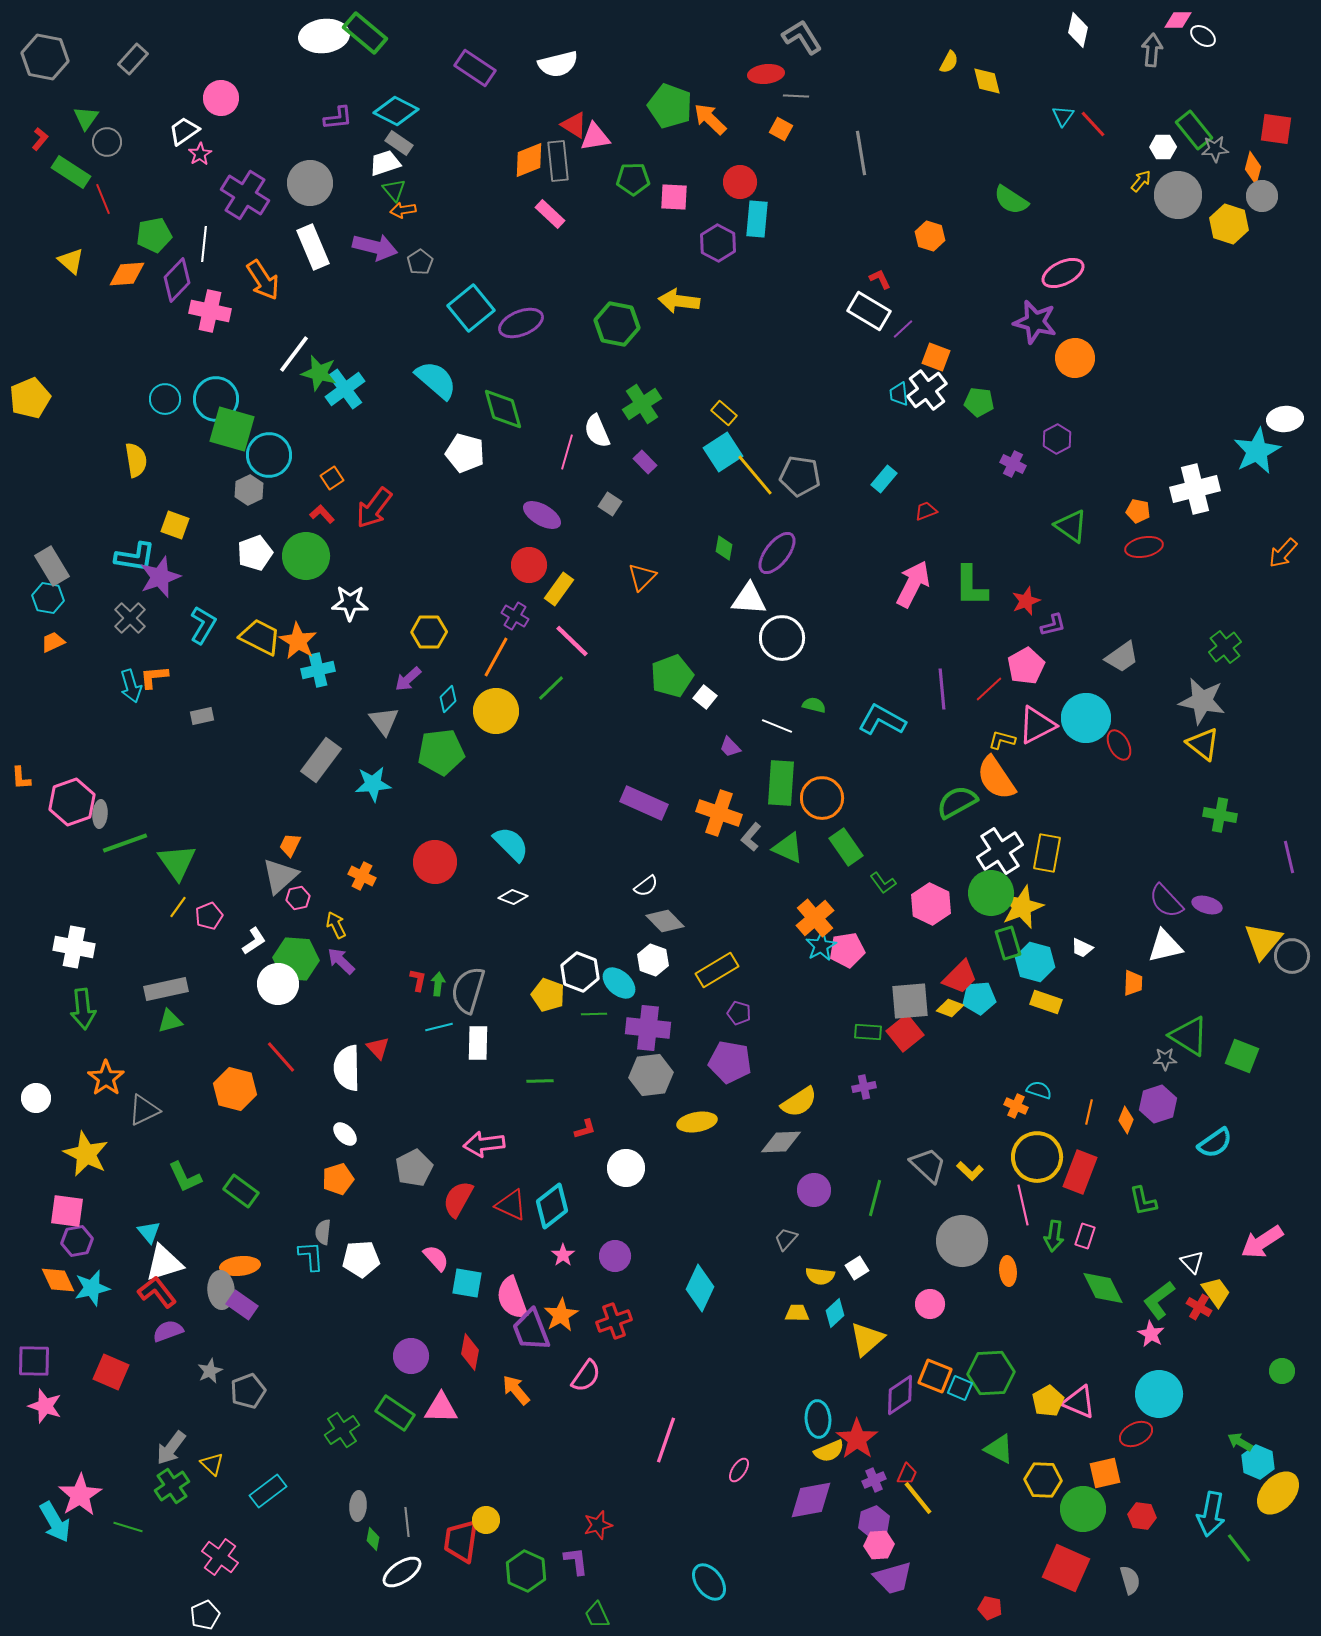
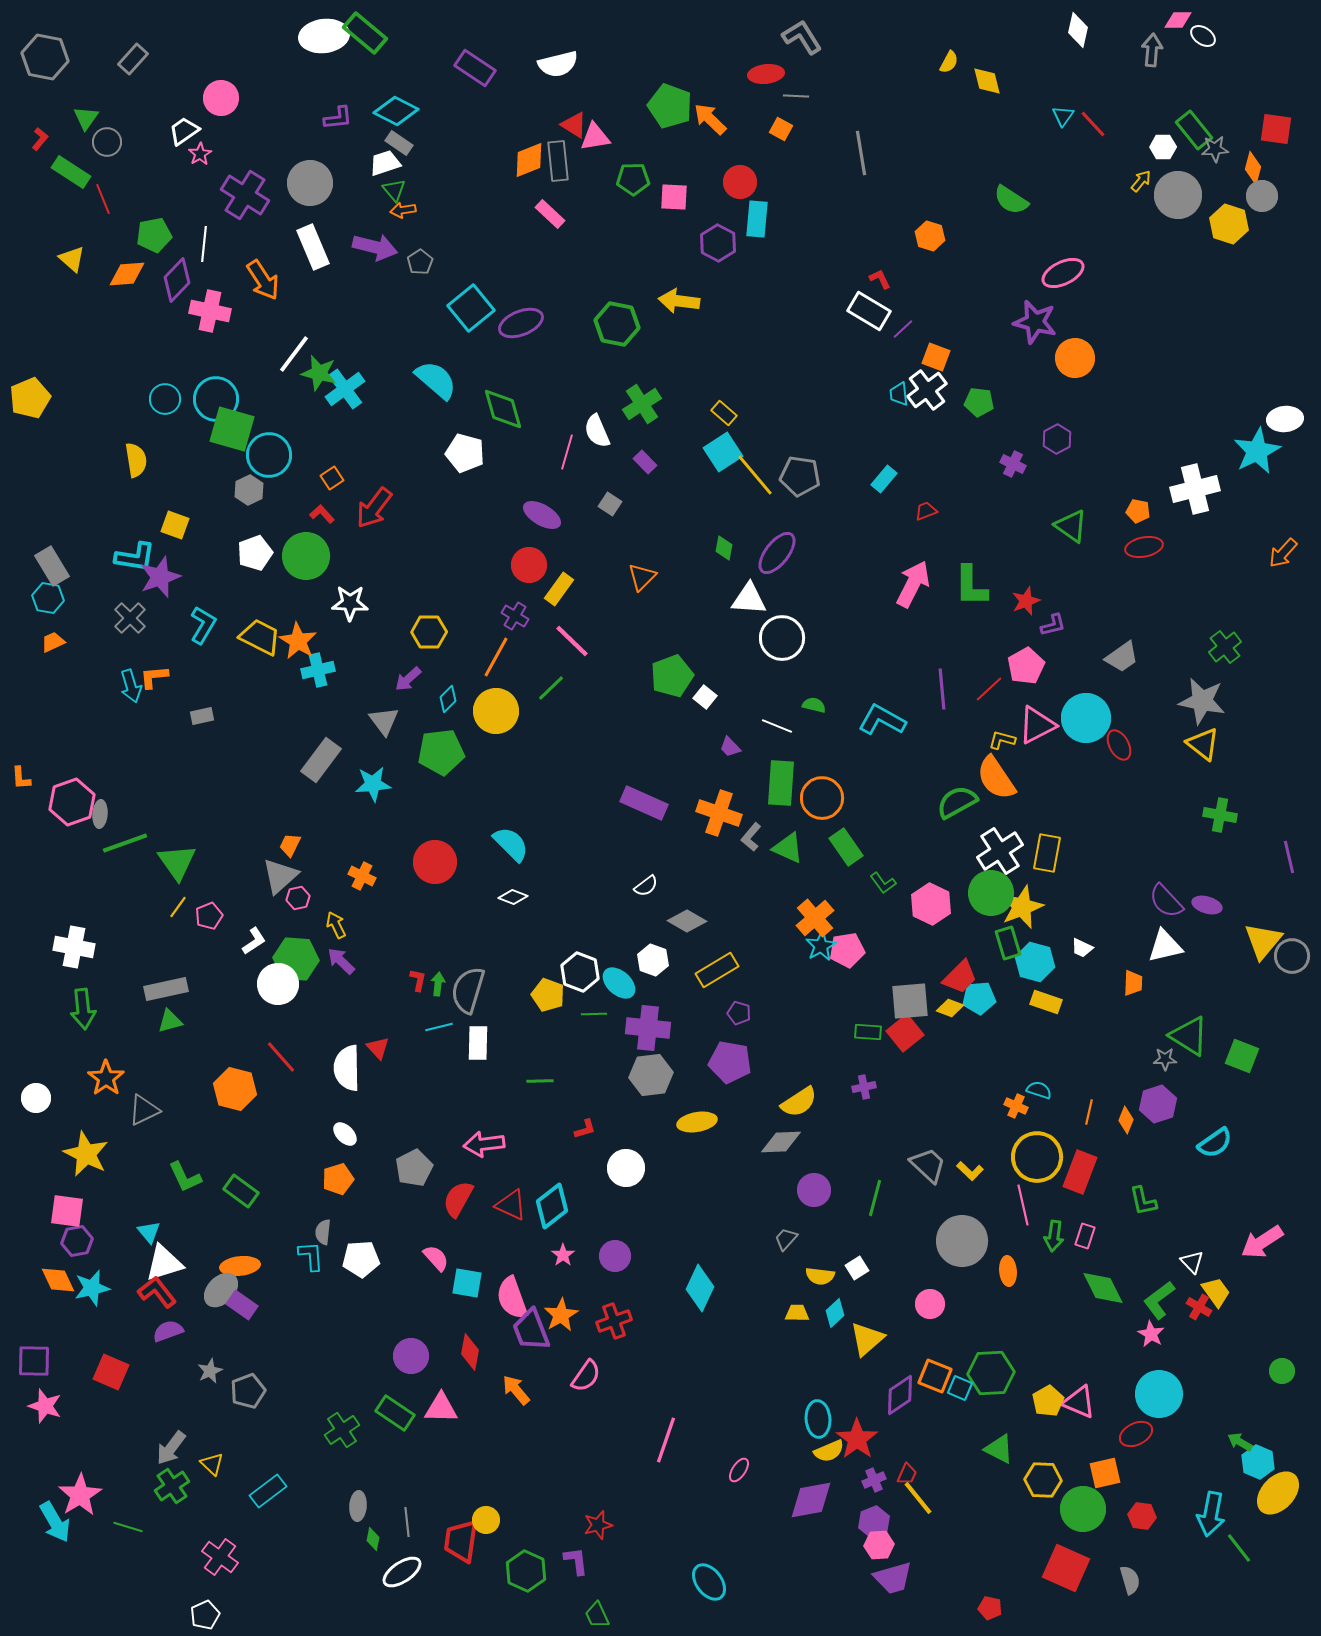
yellow triangle at (71, 261): moved 1 px right, 2 px up
gray diamond at (665, 921): moved 22 px right; rotated 15 degrees counterclockwise
gray ellipse at (221, 1290): rotated 48 degrees clockwise
